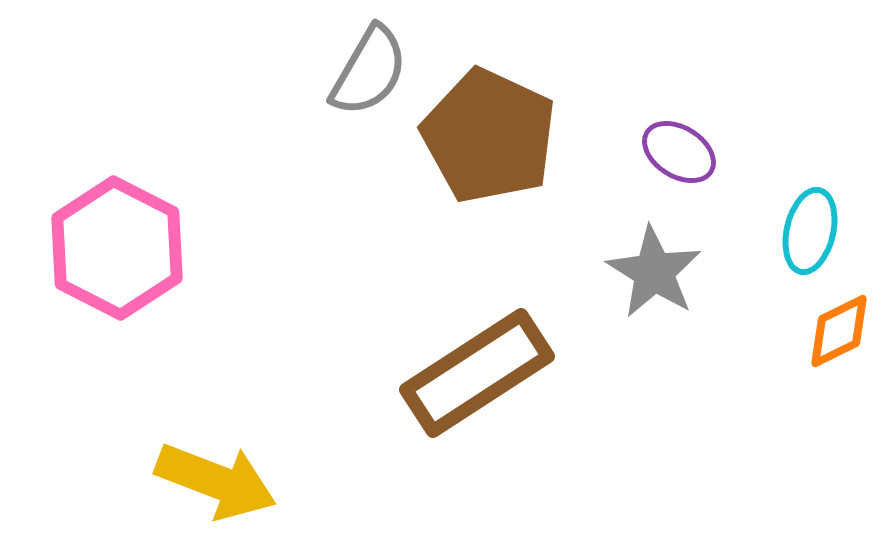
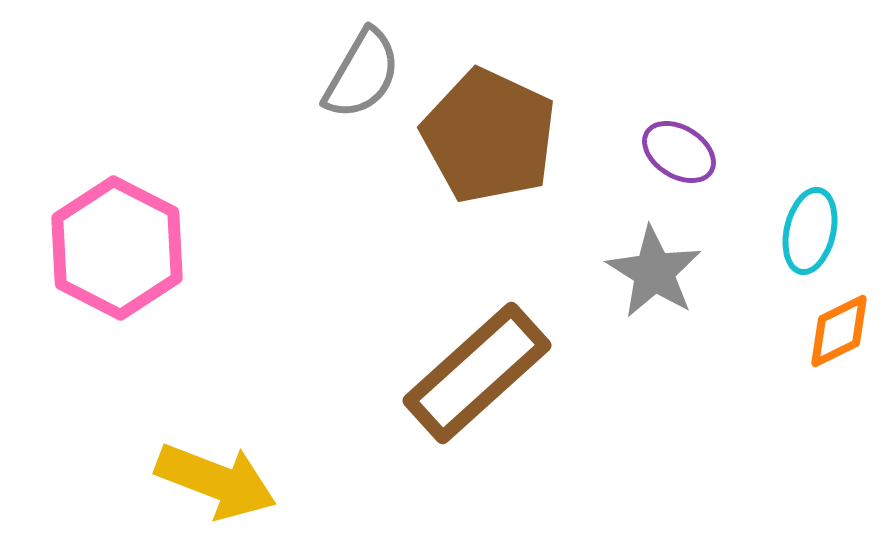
gray semicircle: moved 7 px left, 3 px down
brown rectangle: rotated 9 degrees counterclockwise
